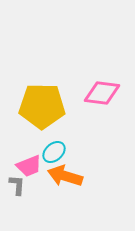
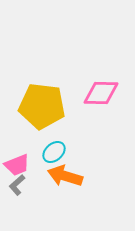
pink diamond: moved 1 px left; rotated 6 degrees counterclockwise
yellow pentagon: rotated 6 degrees clockwise
pink trapezoid: moved 12 px left, 1 px up
gray L-shape: rotated 135 degrees counterclockwise
